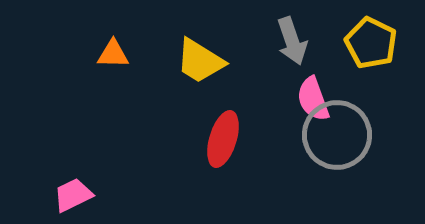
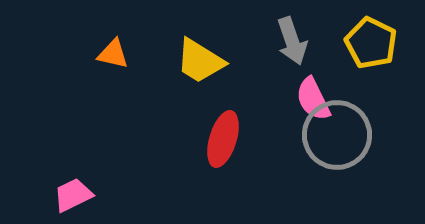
orange triangle: rotated 12 degrees clockwise
pink semicircle: rotated 6 degrees counterclockwise
